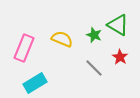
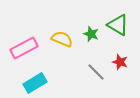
green star: moved 3 px left, 1 px up
pink rectangle: rotated 40 degrees clockwise
red star: moved 5 px down; rotated 14 degrees counterclockwise
gray line: moved 2 px right, 4 px down
